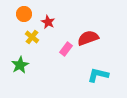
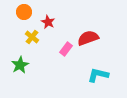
orange circle: moved 2 px up
